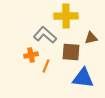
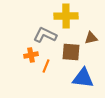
gray L-shape: rotated 15 degrees counterclockwise
